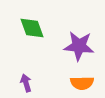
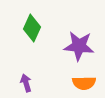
green diamond: rotated 44 degrees clockwise
orange semicircle: moved 2 px right
